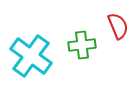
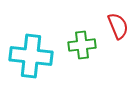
cyan cross: rotated 30 degrees counterclockwise
